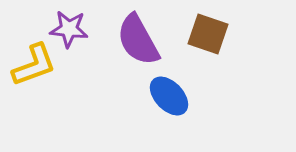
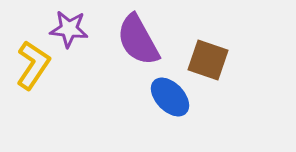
brown square: moved 26 px down
yellow L-shape: moved 1 px left; rotated 36 degrees counterclockwise
blue ellipse: moved 1 px right, 1 px down
